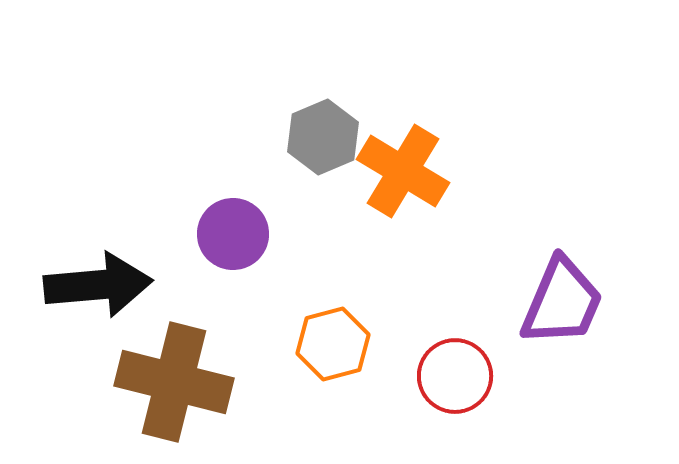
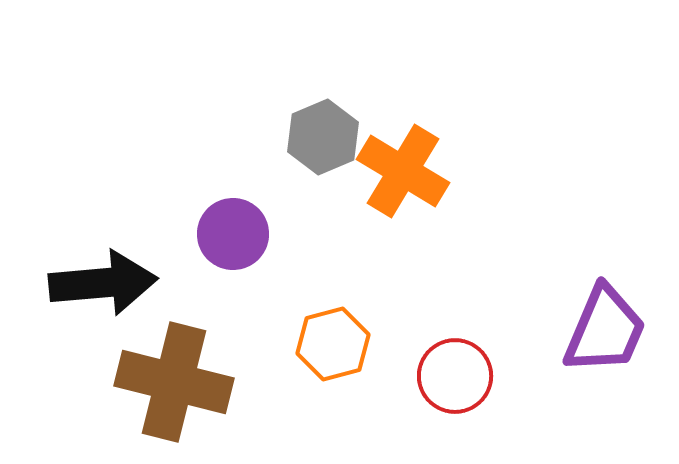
black arrow: moved 5 px right, 2 px up
purple trapezoid: moved 43 px right, 28 px down
